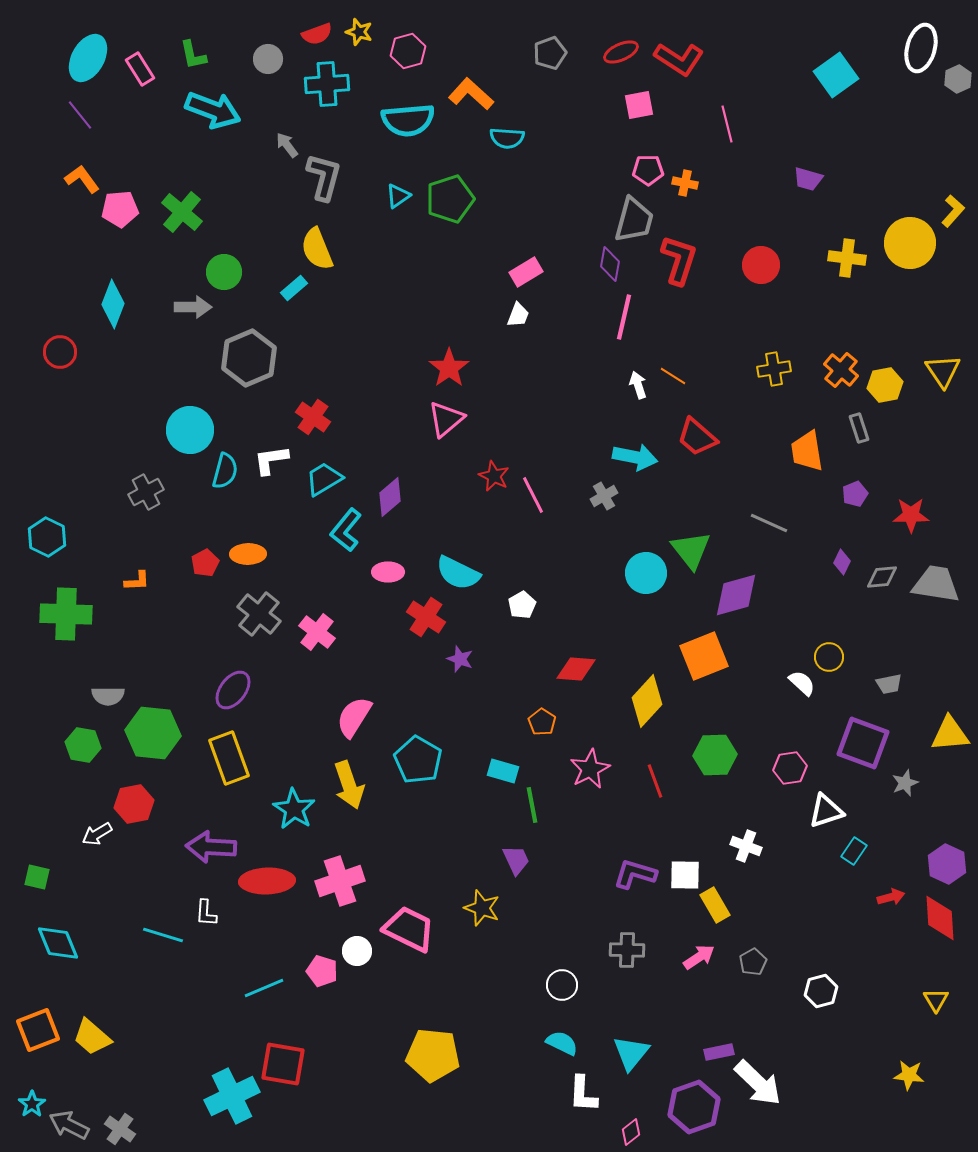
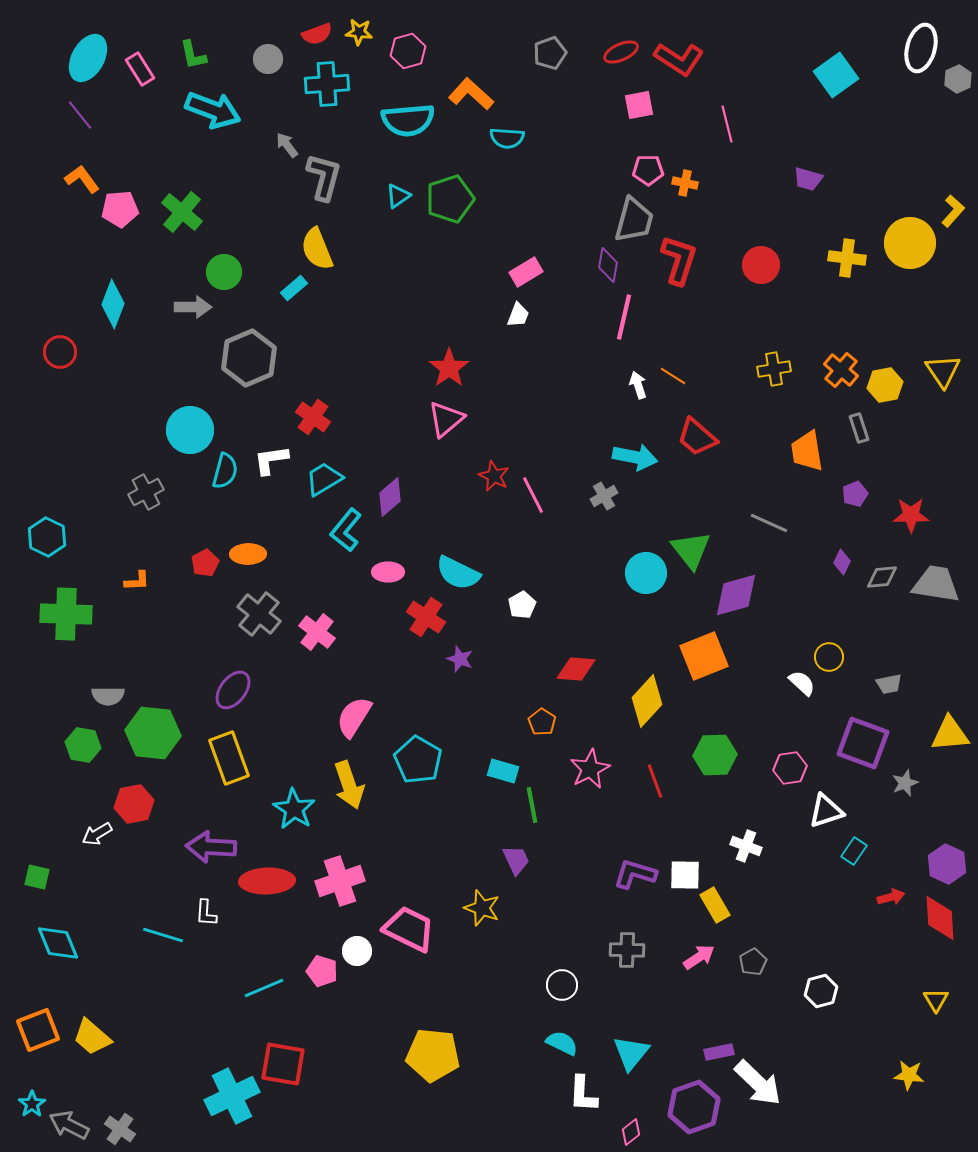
yellow star at (359, 32): rotated 12 degrees counterclockwise
purple diamond at (610, 264): moved 2 px left, 1 px down
